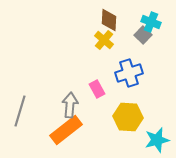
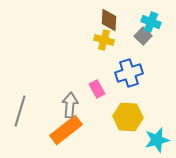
gray square: moved 1 px down
yellow cross: rotated 24 degrees counterclockwise
